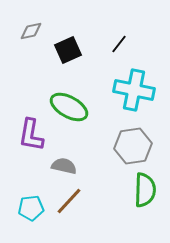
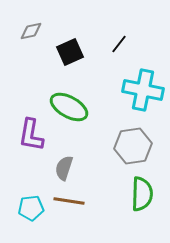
black square: moved 2 px right, 2 px down
cyan cross: moved 9 px right
gray semicircle: moved 2 px down; rotated 85 degrees counterclockwise
green semicircle: moved 3 px left, 4 px down
brown line: rotated 56 degrees clockwise
